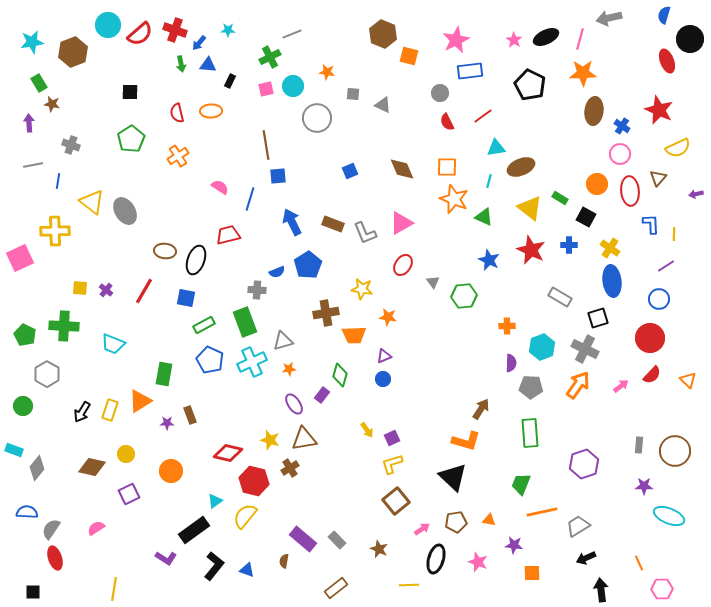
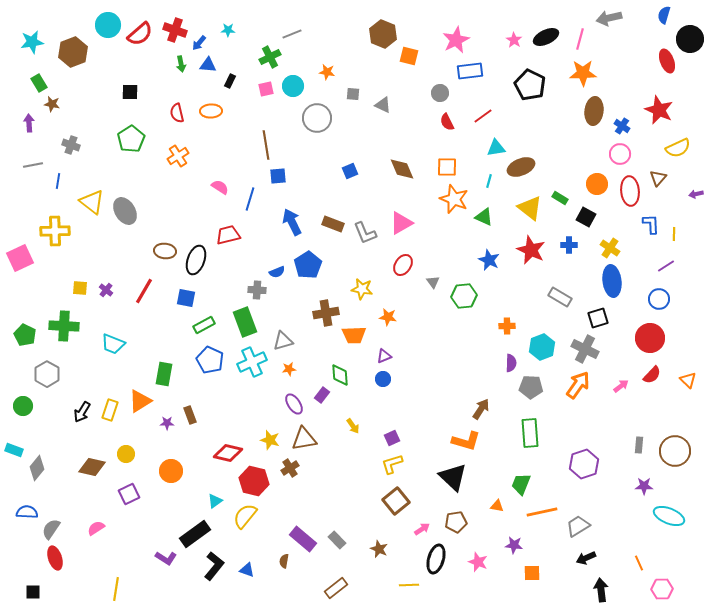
green diamond at (340, 375): rotated 20 degrees counterclockwise
yellow arrow at (367, 430): moved 14 px left, 4 px up
orange triangle at (489, 520): moved 8 px right, 14 px up
black rectangle at (194, 530): moved 1 px right, 4 px down
yellow line at (114, 589): moved 2 px right
